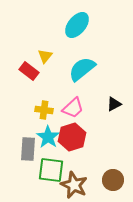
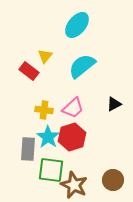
cyan semicircle: moved 3 px up
